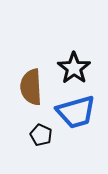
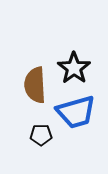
brown semicircle: moved 4 px right, 2 px up
black pentagon: rotated 25 degrees counterclockwise
